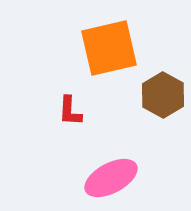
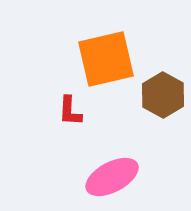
orange square: moved 3 px left, 11 px down
pink ellipse: moved 1 px right, 1 px up
